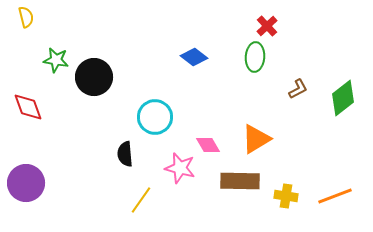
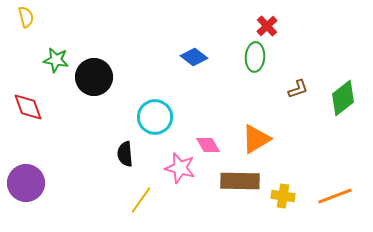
brown L-shape: rotated 10 degrees clockwise
yellow cross: moved 3 px left
